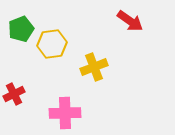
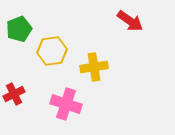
green pentagon: moved 2 px left
yellow hexagon: moved 7 px down
yellow cross: rotated 12 degrees clockwise
pink cross: moved 1 px right, 9 px up; rotated 20 degrees clockwise
